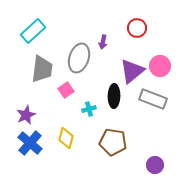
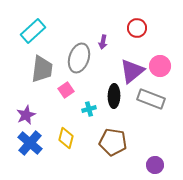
gray rectangle: moved 2 px left
